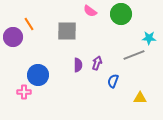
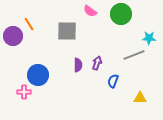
purple circle: moved 1 px up
